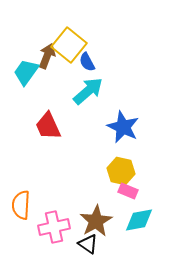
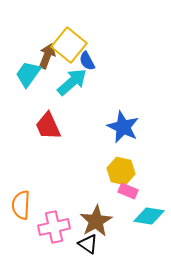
blue semicircle: moved 1 px up
cyan trapezoid: moved 2 px right, 2 px down
cyan arrow: moved 16 px left, 9 px up
cyan diamond: moved 10 px right, 4 px up; rotated 20 degrees clockwise
